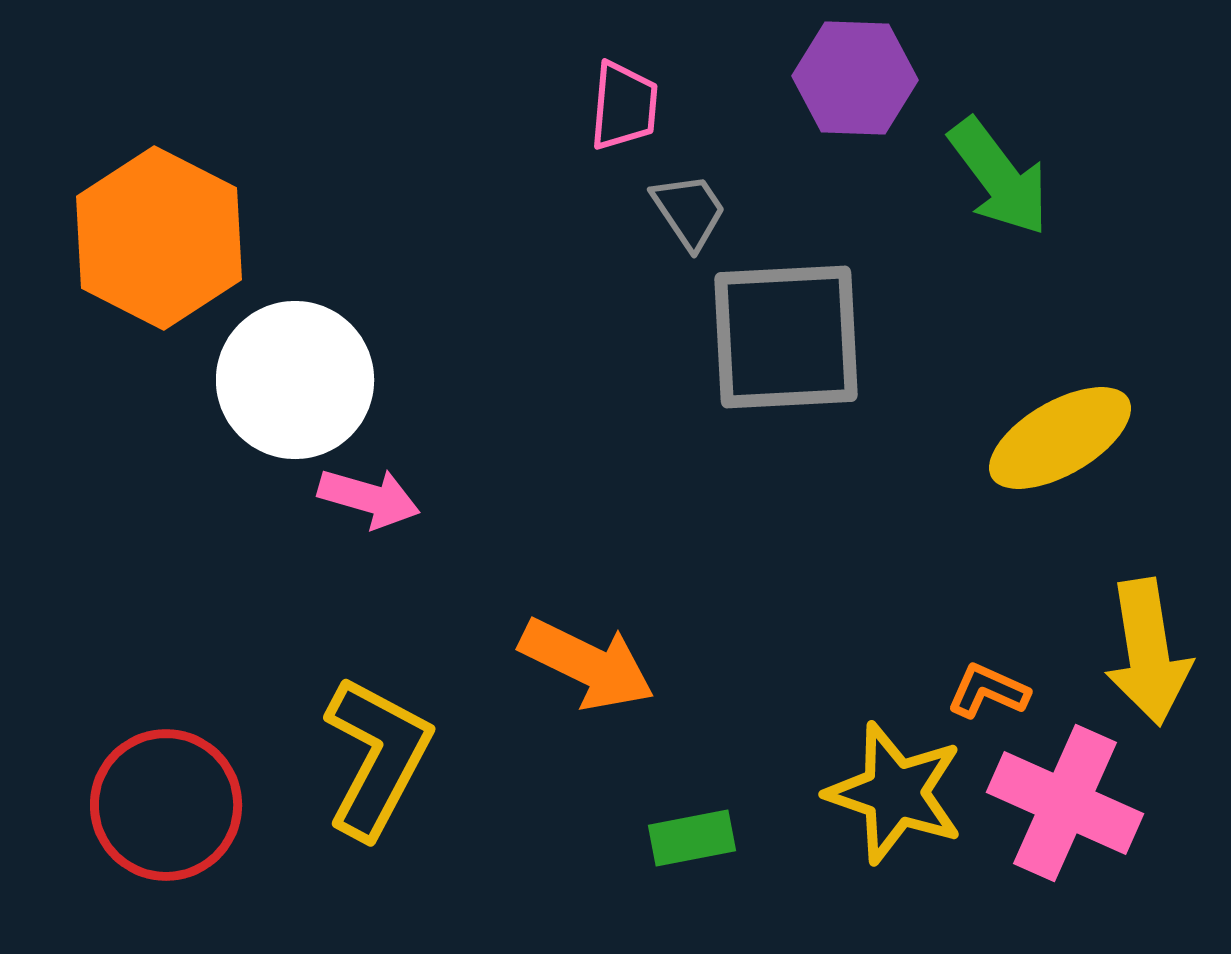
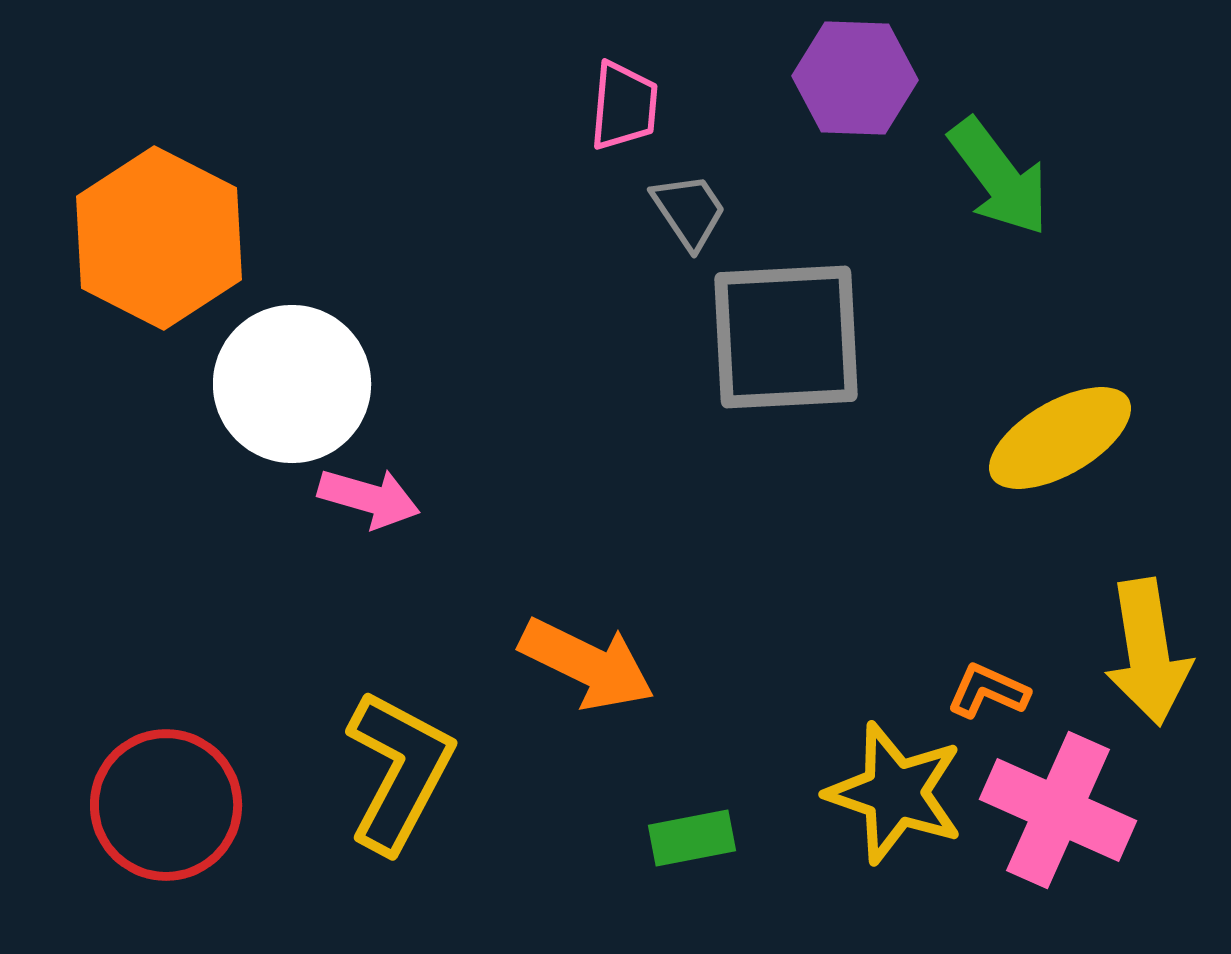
white circle: moved 3 px left, 4 px down
yellow L-shape: moved 22 px right, 14 px down
pink cross: moved 7 px left, 7 px down
